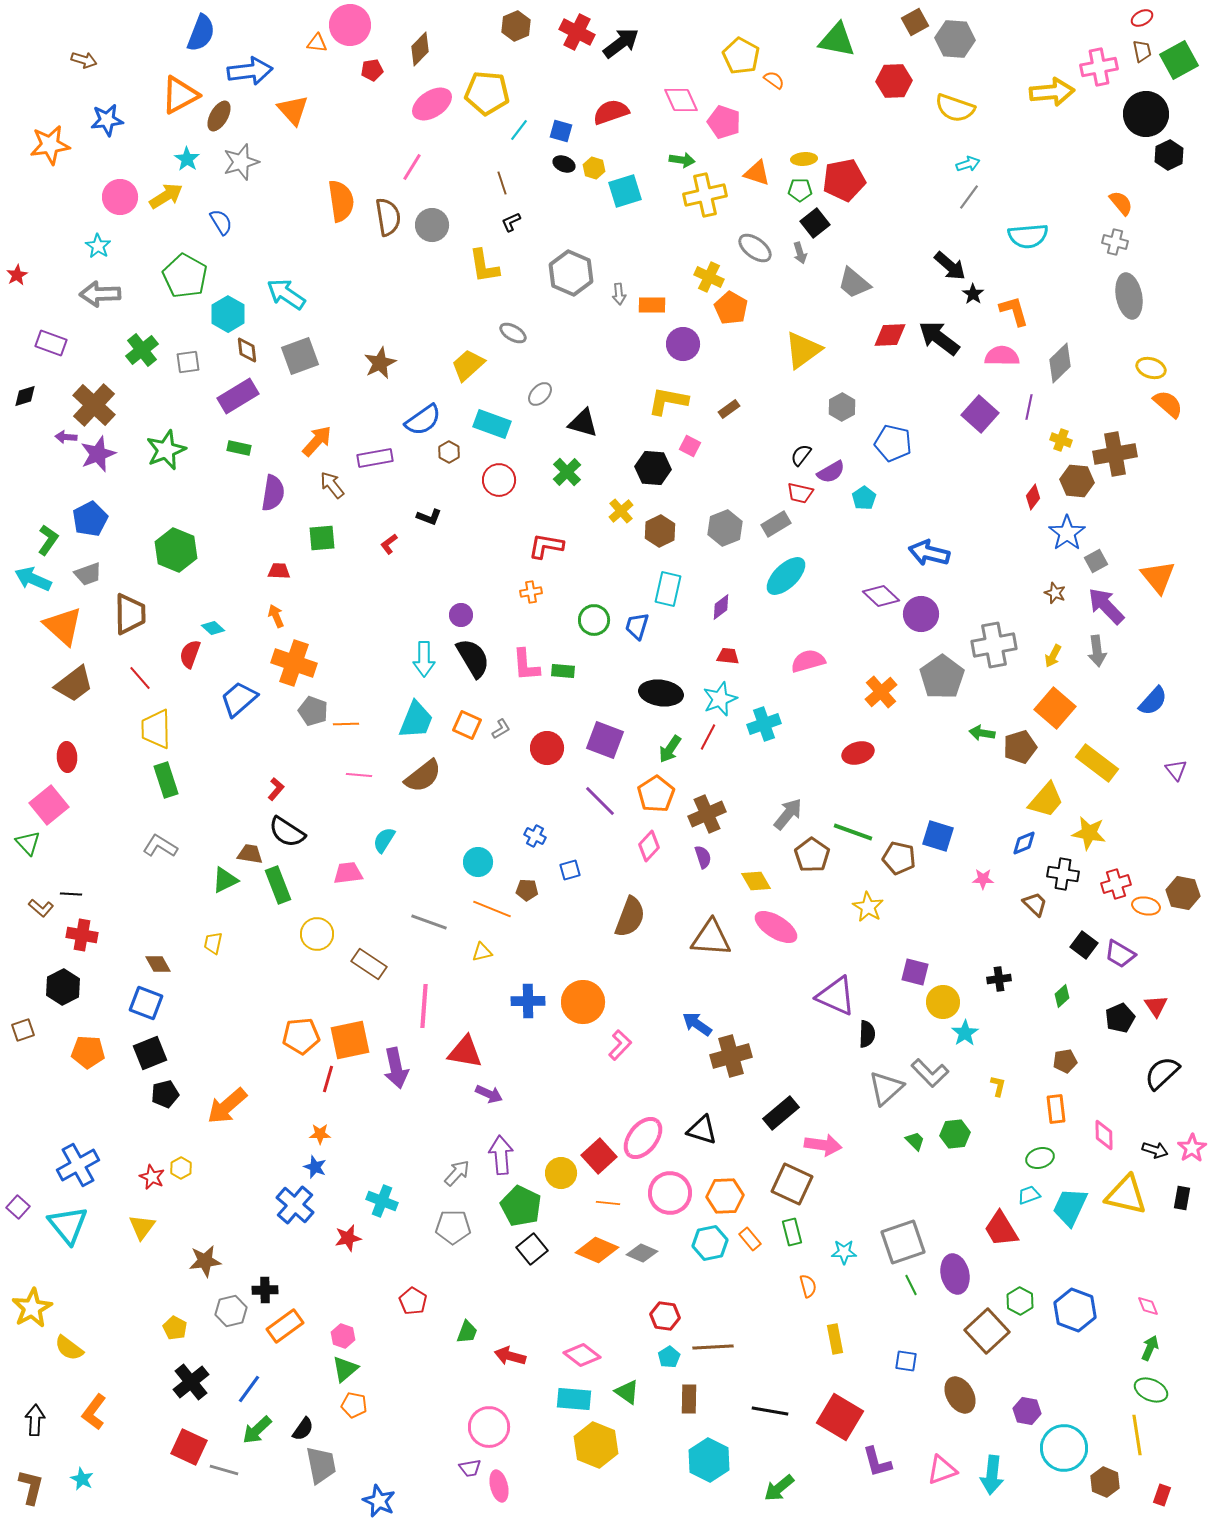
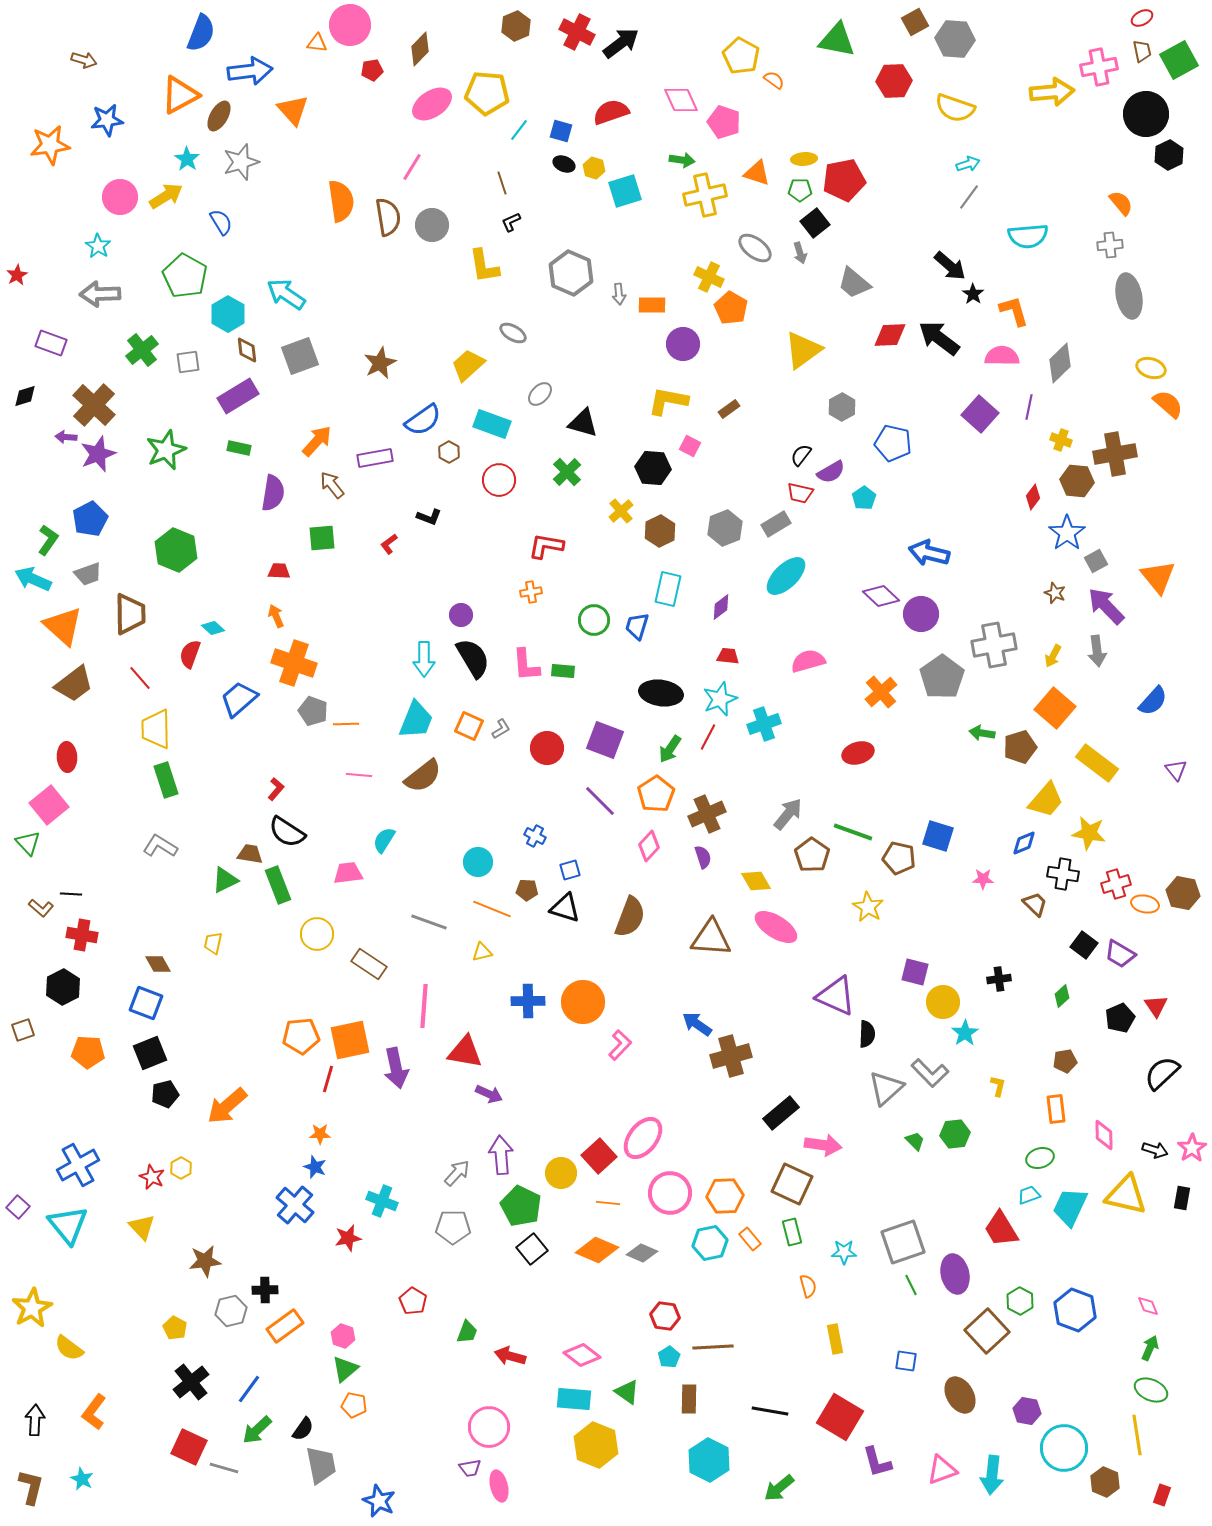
gray cross at (1115, 242): moved 5 px left, 3 px down; rotated 20 degrees counterclockwise
orange square at (467, 725): moved 2 px right, 1 px down
orange ellipse at (1146, 906): moved 1 px left, 2 px up
black triangle at (702, 1130): moved 137 px left, 222 px up
yellow triangle at (142, 1227): rotated 20 degrees counterclockwise
gray line at (224, 1470): moved 2 px up
